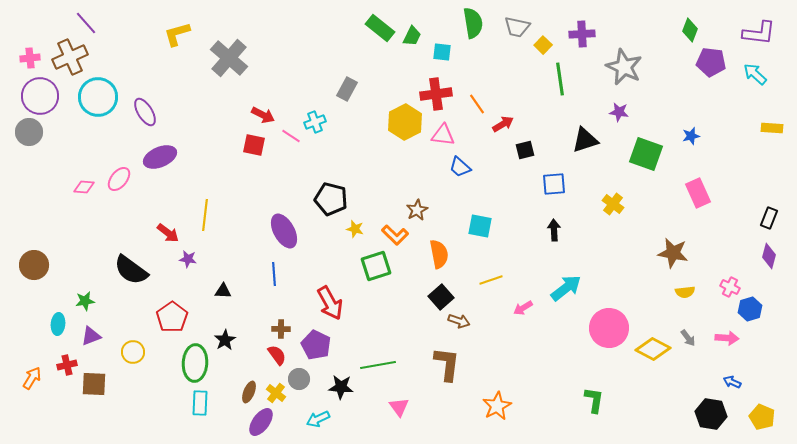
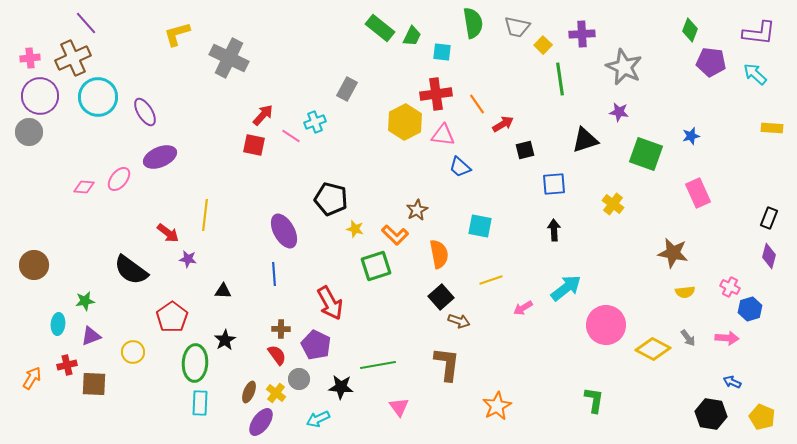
brown cross at (70, 57): moved 3 px right, 1 px down
gray cross at (229, 58): rotated 15 degrees counterclockwise
red arrow at (263, 115): rotated 75 degrees counterclockwise
pink circle at (609, 328): moved 3 px left, 3 px up
